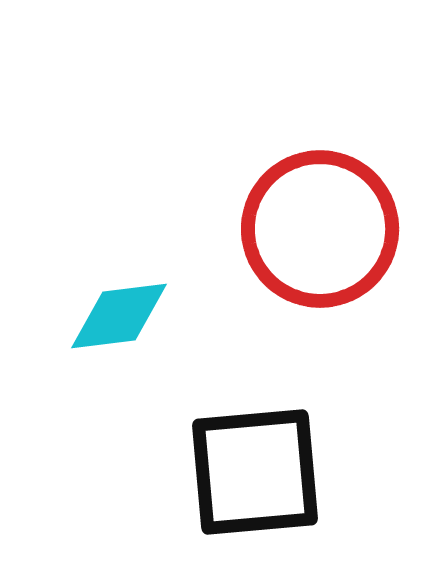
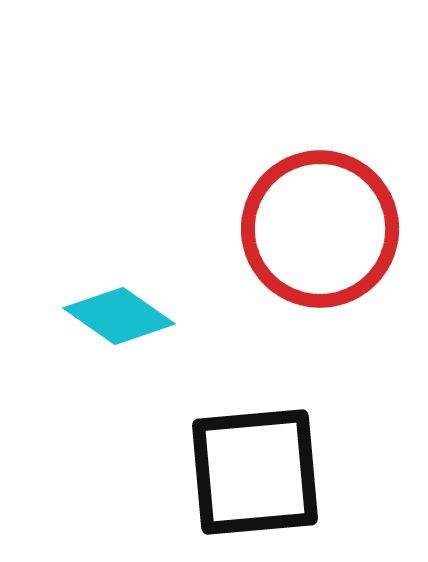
cyan diamond: rotated 42 degrees clockwise
